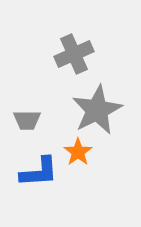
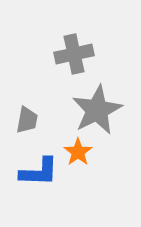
gray cross: rotated 12 degrees clockwise
gray trapezoid: rotated 80 degrees counterclockwise
blue L-shape: rotated 6 degrees clockwise
